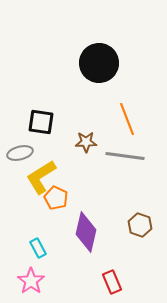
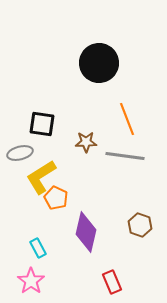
black square: moved 1 px right, 2 px down
